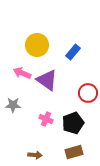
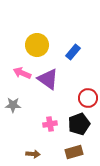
purple triangle: moved 1 px right, 1 px up
red circle: moved 5 px down
pink cross: moved 4 px right, 5 px down; rotated 32 degrees counterclockwise
black pentagon: moved 6 px right, 1 px down
brown arrow: moved 2 px left, 1 px up
